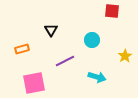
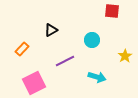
black triangle: rotated 32 degrees clockwise
orange rectangle: rotated 32 degrees counterclockwise
pink square: rotated 15 degrees counterclockwise
